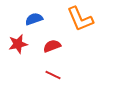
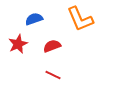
red star: rotated 12 degrees counterclockwise
